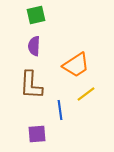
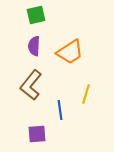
orange trapezoid: moved 6 px left, 13 px up
brown L-shape: rotated 36 degrees clockwise
yellow line: rotated 36 degrees counterclockwise
